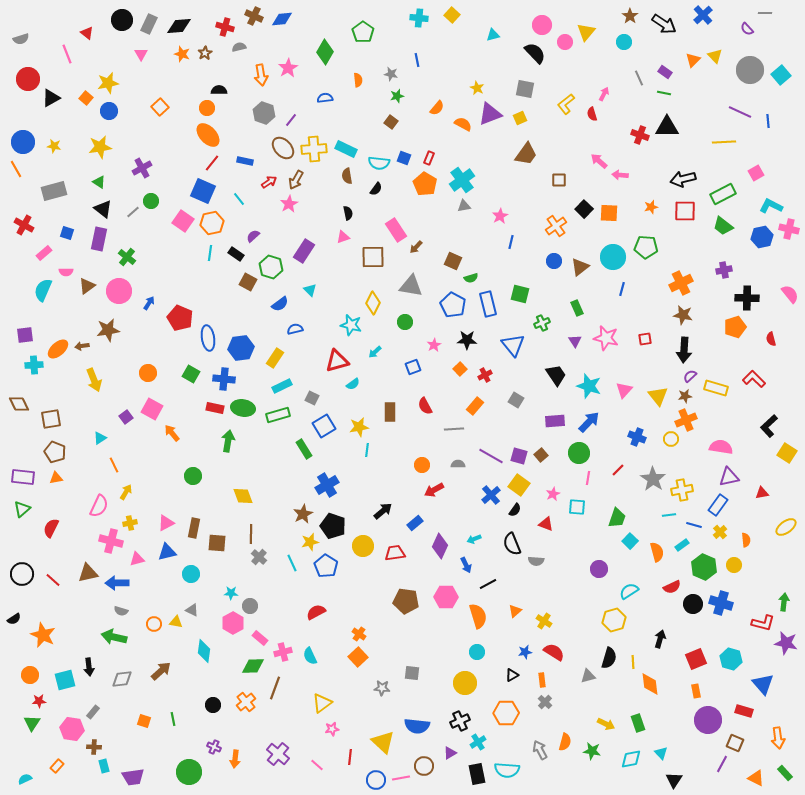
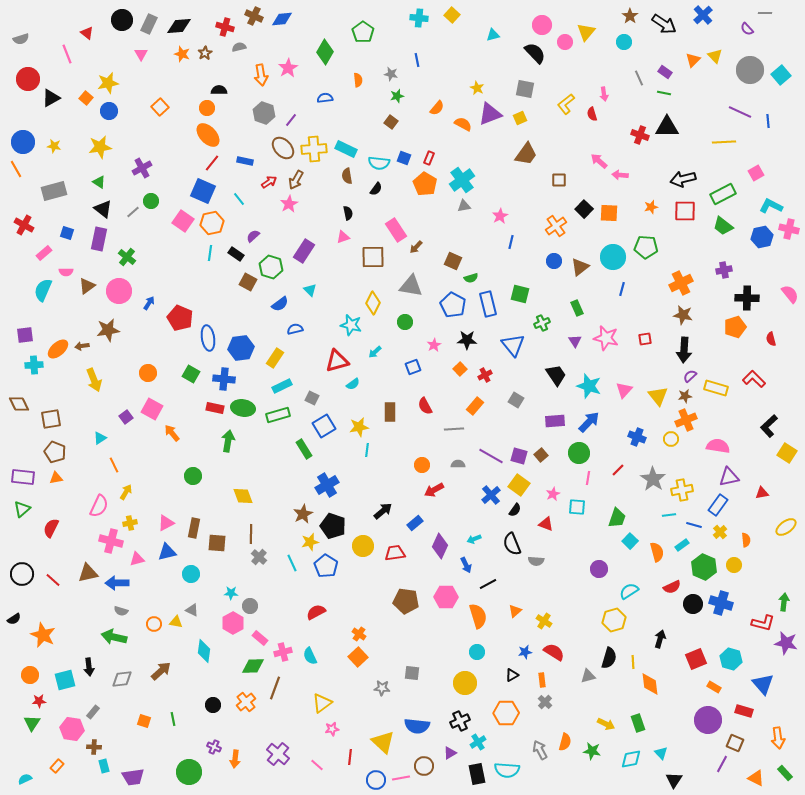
pink arrow at (604, 94): rotated 144 degrees clockwise
pink semicircle at (721, 447): moved 3 px left, 1 px up
orange rectangle at (696, 691): moved 18 px right, 4 px up; rotated 48 degrees counterclockwise
